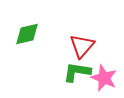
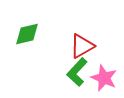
red triangle: rotated 20 degrees clockwise
green L-shape: rotated 56 degrees counterclockwise
